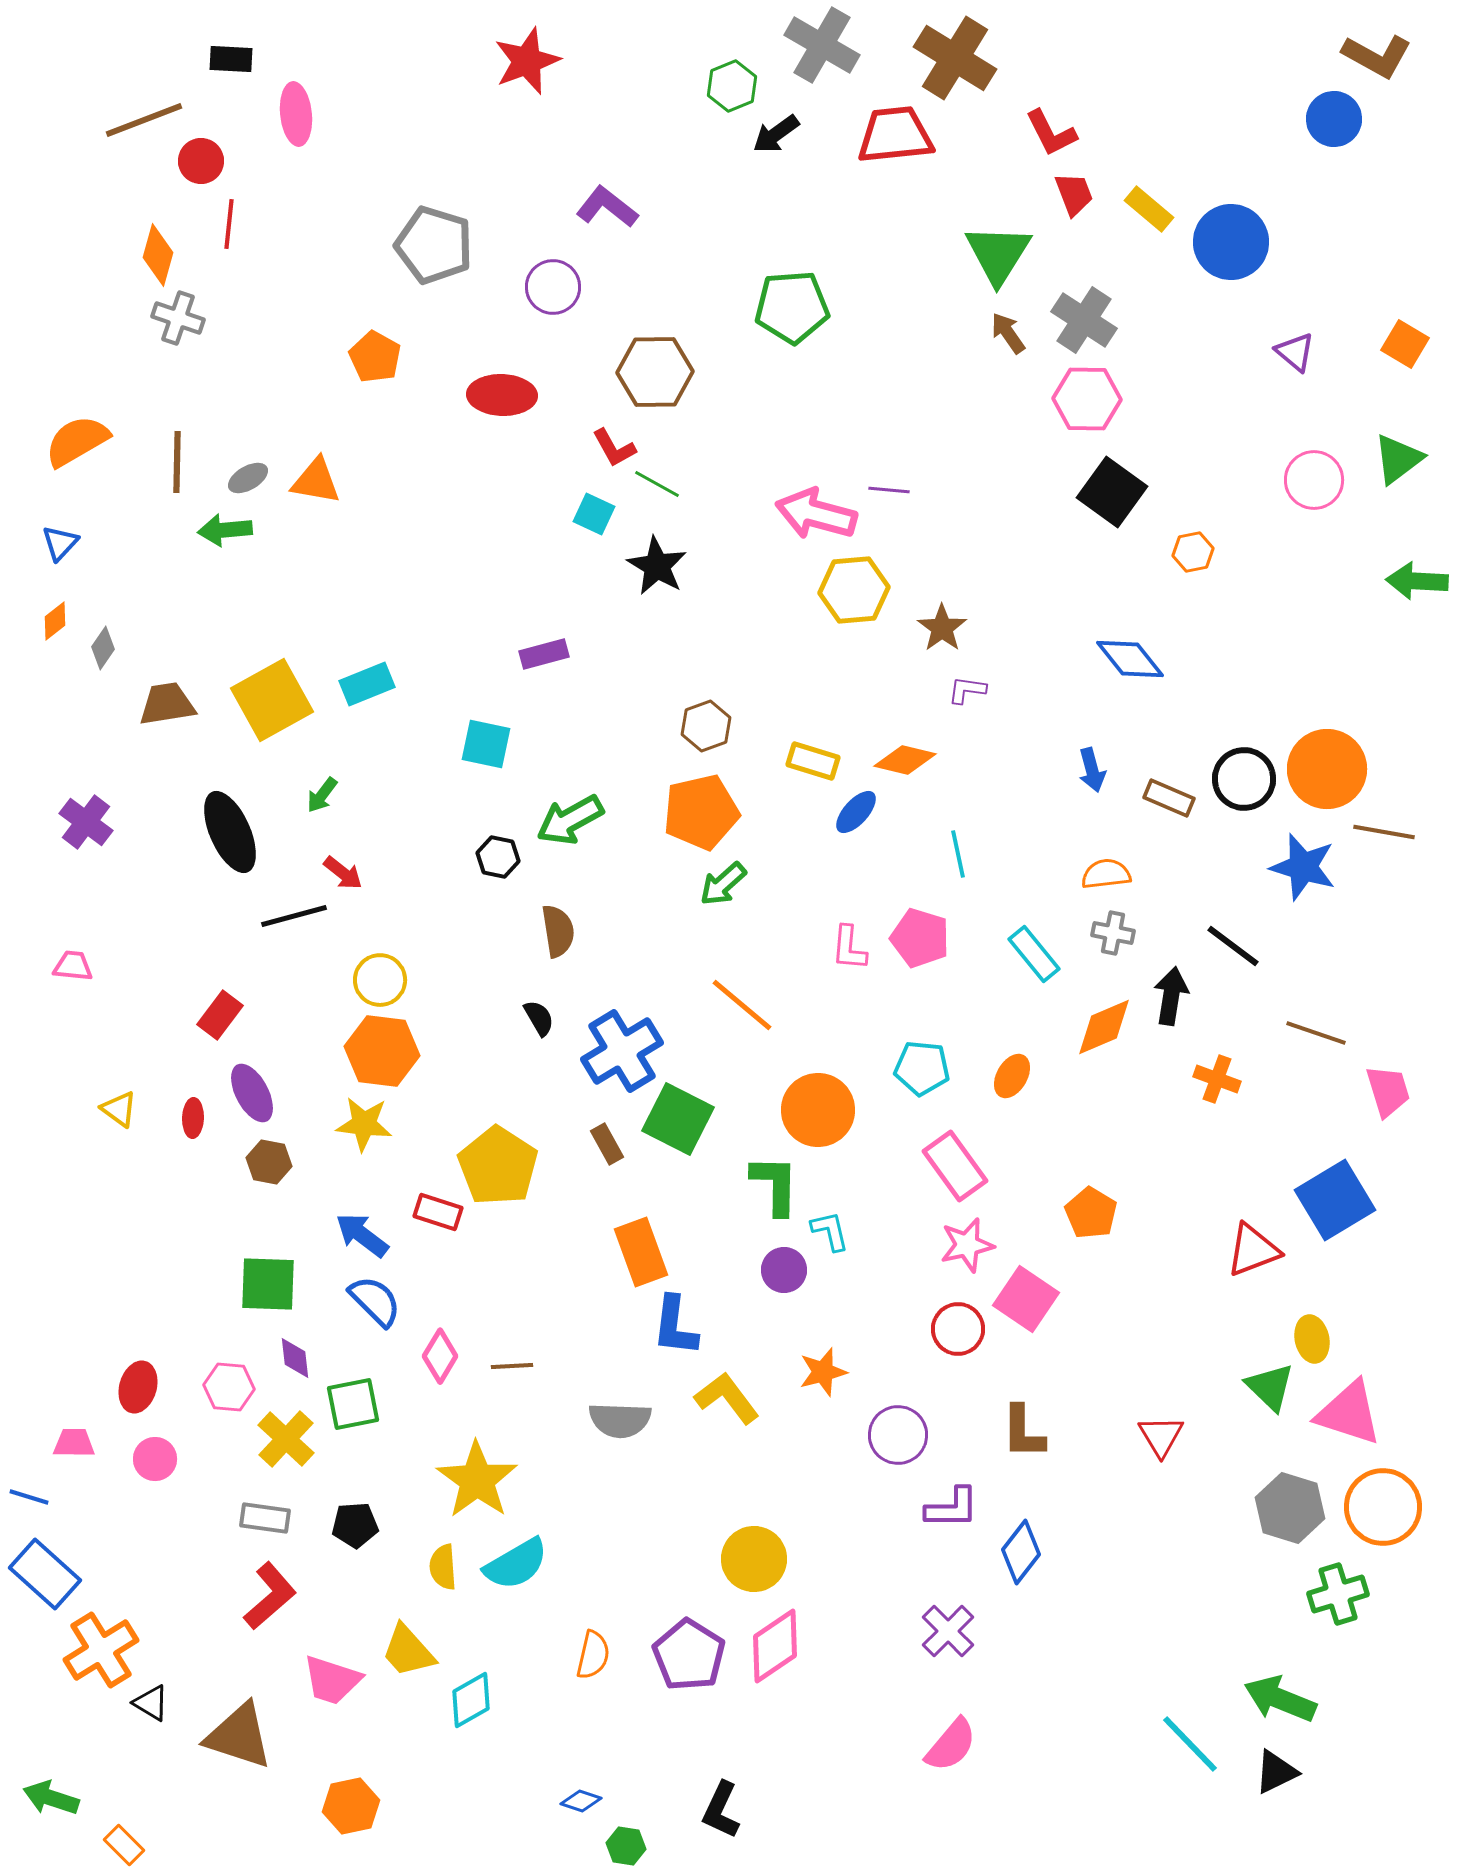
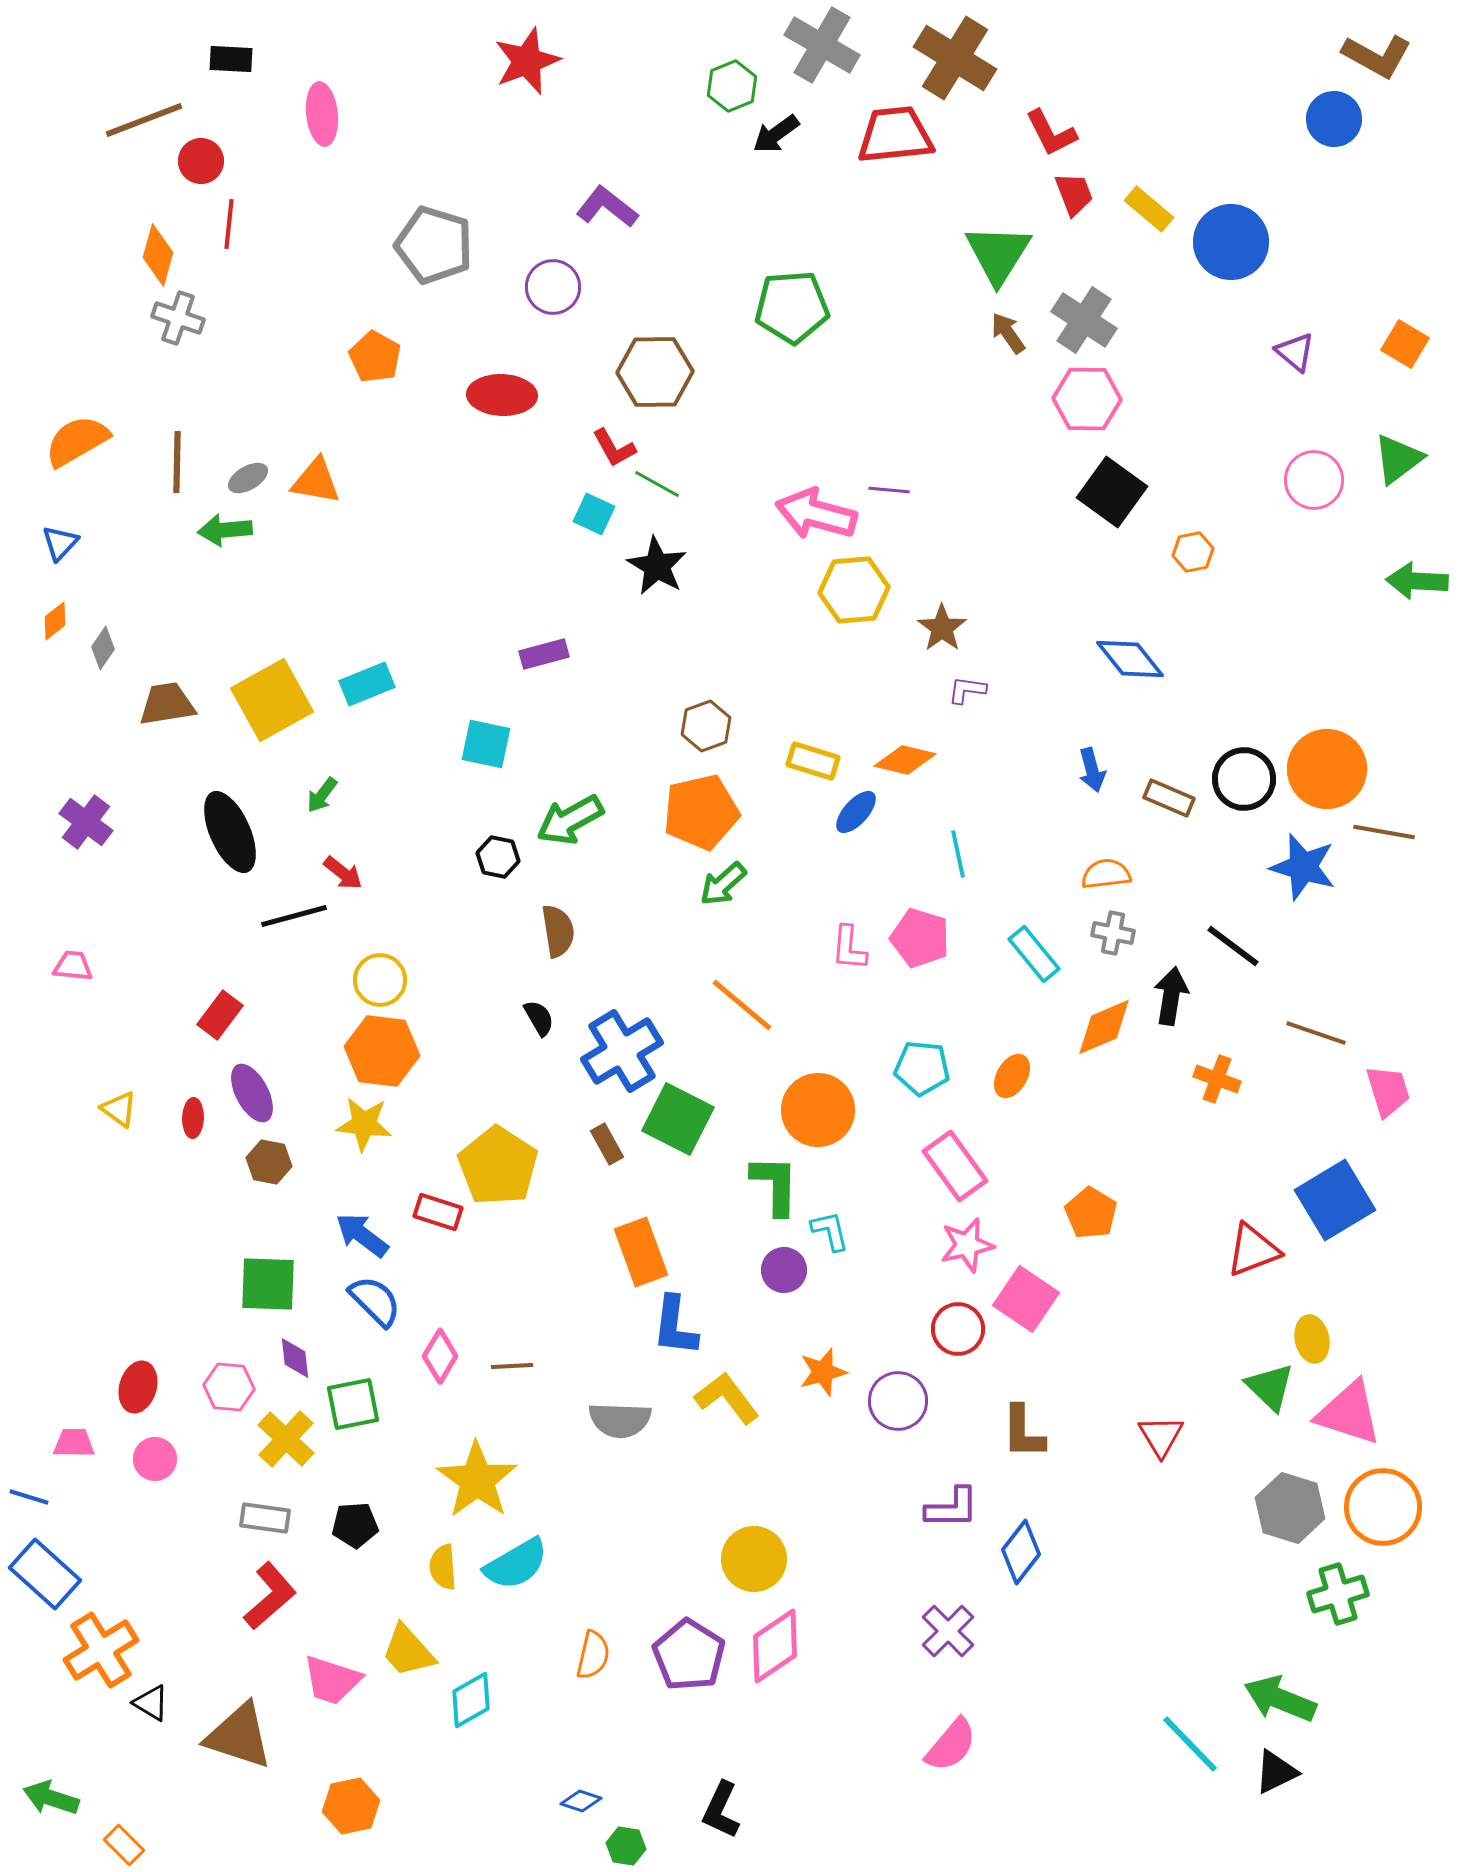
pink ellipse at (296, 114): moved 26 px right
purple circle at (898, 1435): moved 34 px up
